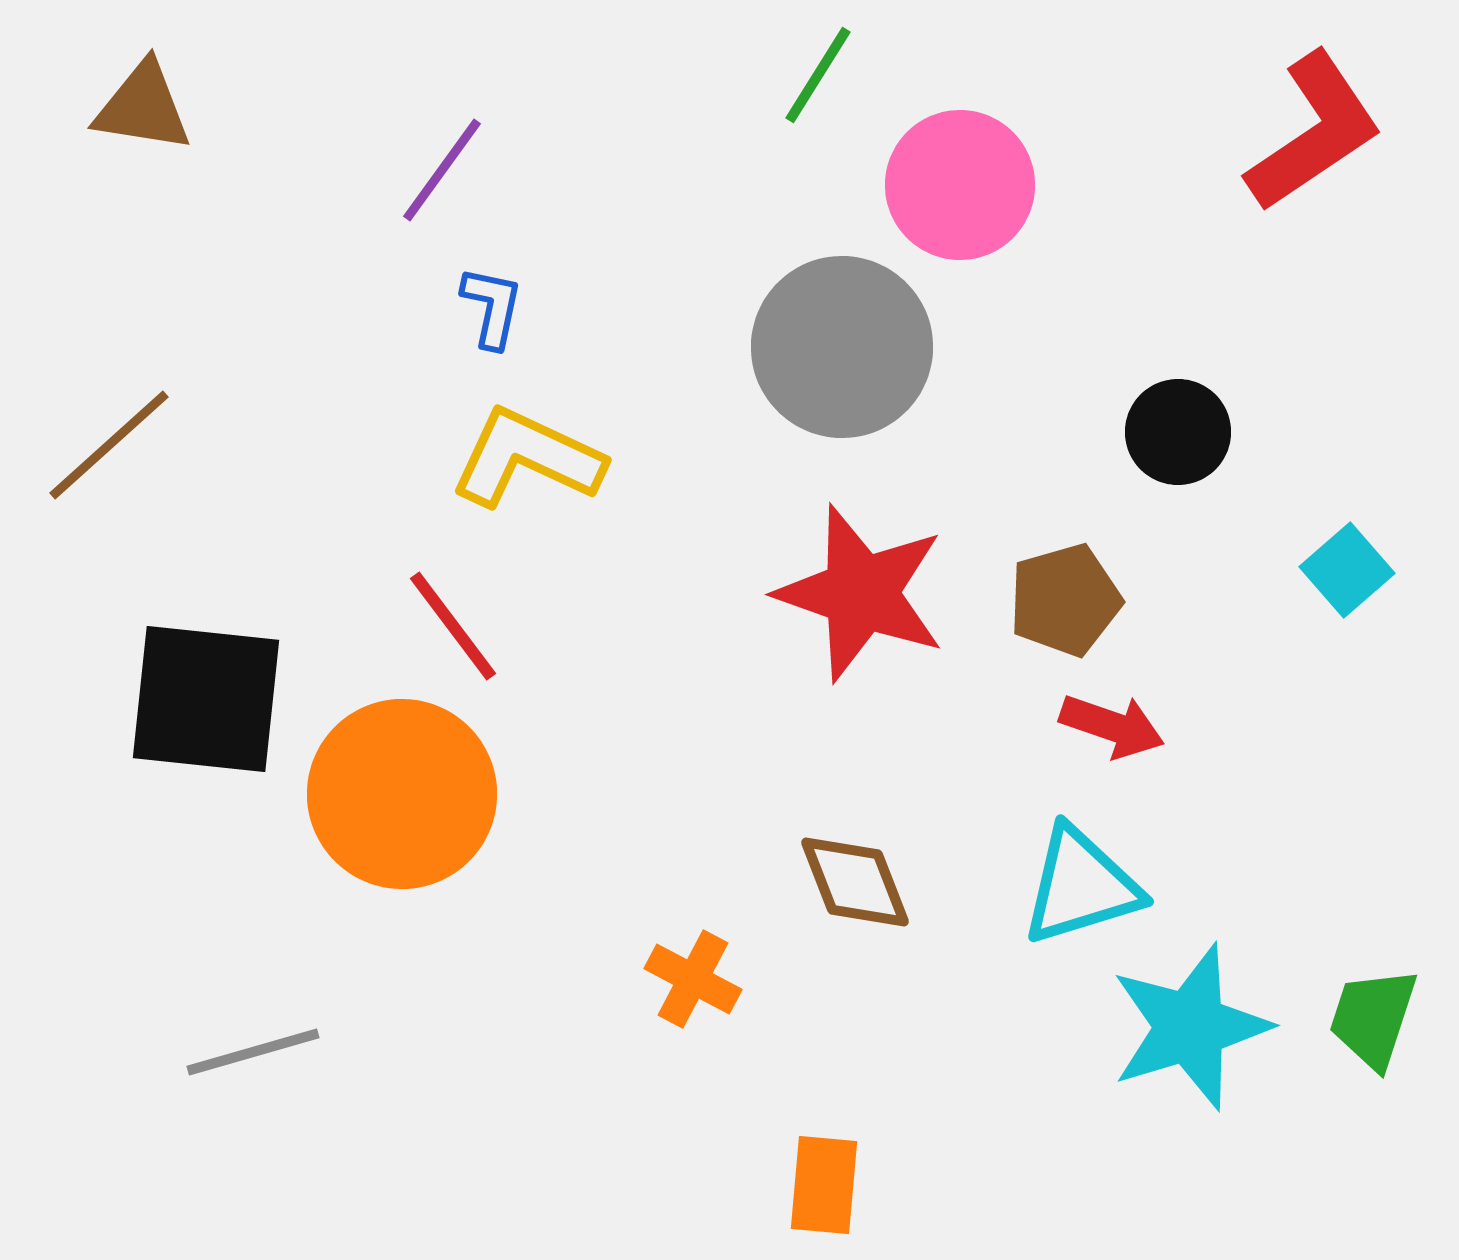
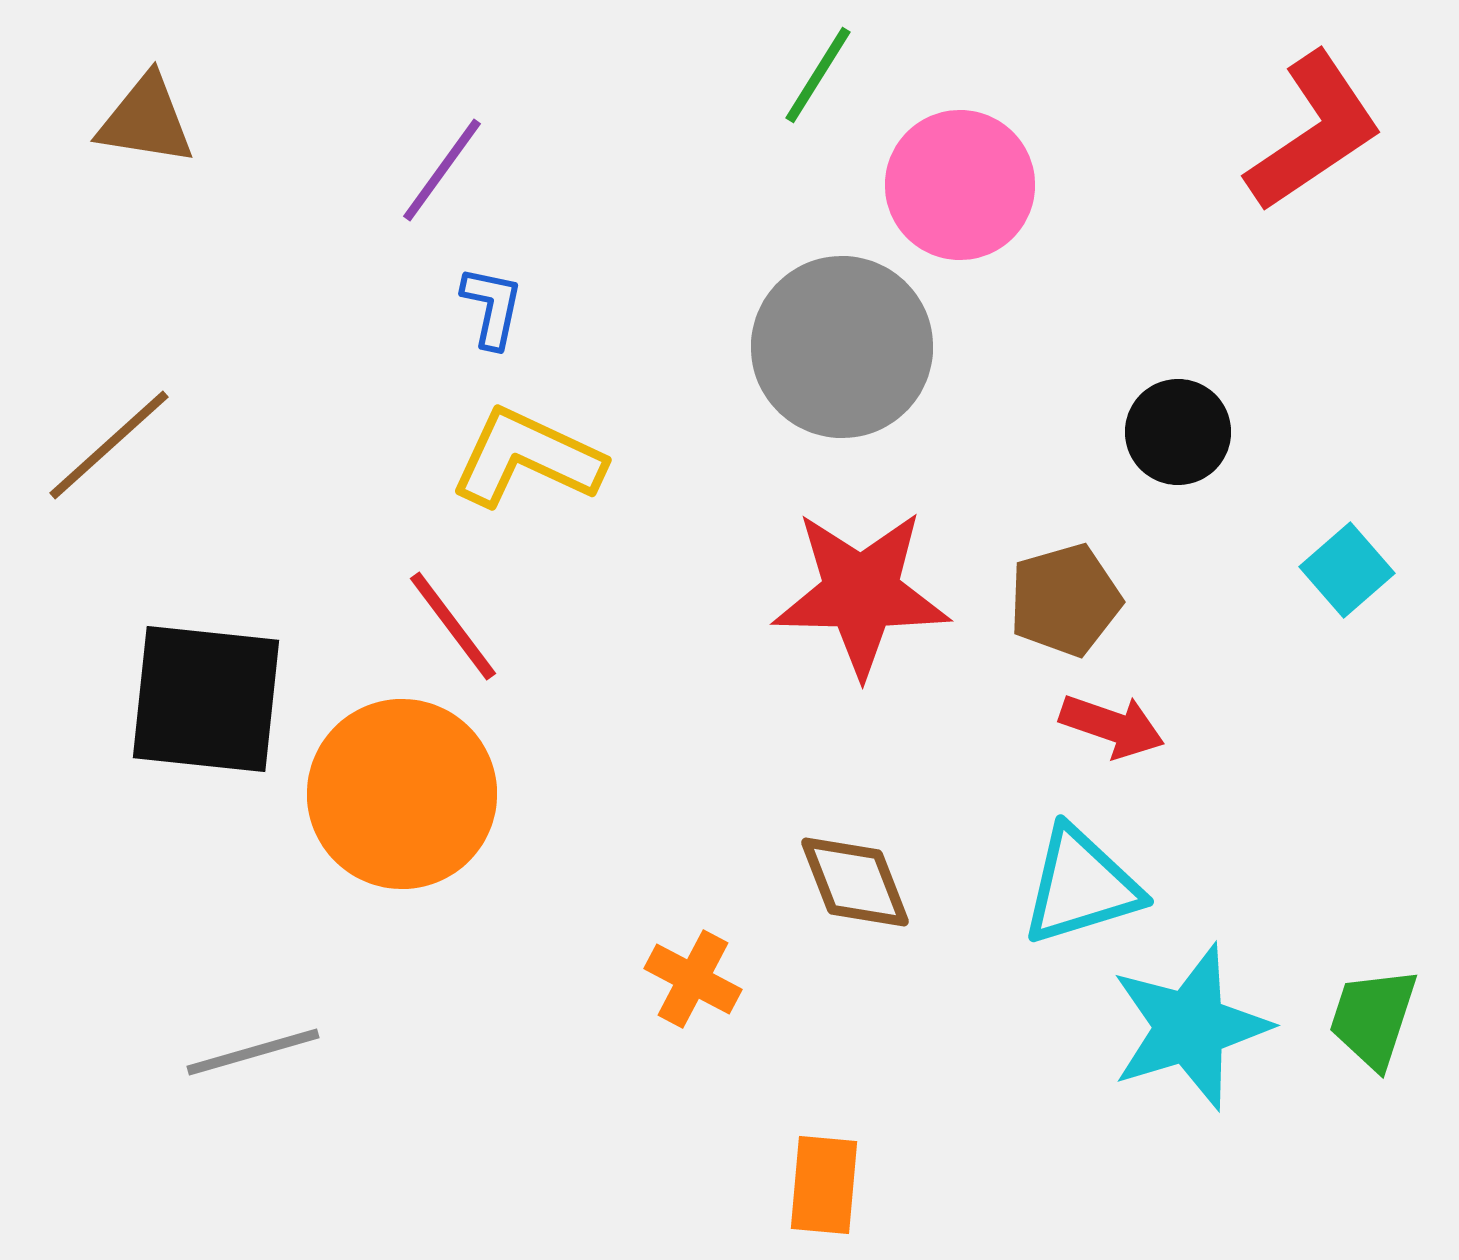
brown triangle: moved 3 px right, 13 px down
red star: rotated 18 degrees counterclockwise
